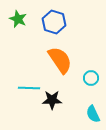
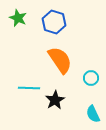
green star: moved 1 px up
black star: moved 3 px right; rotated 30 degrees counterclockwise
